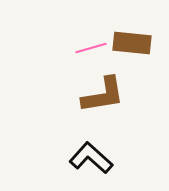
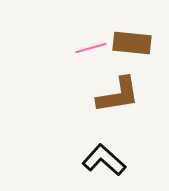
brown L-shape: moved 15 px right
black L-shape: moved 13 px right, 2 px down
